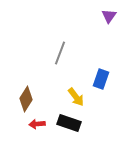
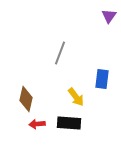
blue rectangle: moved 1 px right; rotated 12 degrees counterclockwise
brown diamond: rotated 20 degrees counterclockwise
black rectangle: rotated 15 degrees counterclockwise
